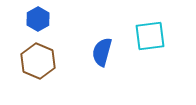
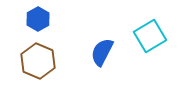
cyan square: rotated 24 degrees counterclockwise
blue semicircle: rotated 12 degrees clockwise
